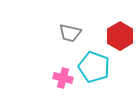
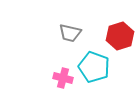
red hexagon: rotated 12 degrees clockwise
